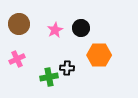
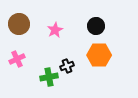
black circle: moved 15 px right, 2 px up
black cross: moved 2 px up; rotated 24 degrees counterclockwise
